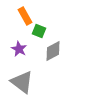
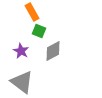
orange rectangle: moved 7 px right, 4 px up
purple star: moved 2 px right, 2 px down
